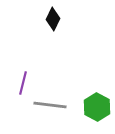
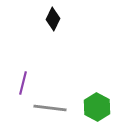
gray line: moved 3 px down
